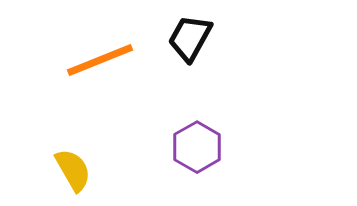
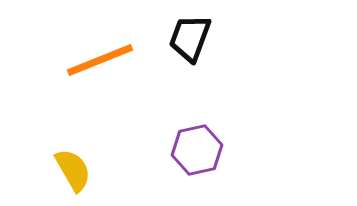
black trapezoid: rotated 9 degrees counterclockwise
purple hexagon: moved 3 px down; rotated 18 degrees clockwise
